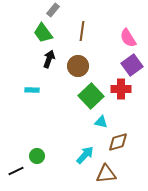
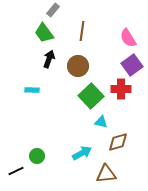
green trapezoid: moved 1 px right
cyan arrow: moved 3 px left, 2 px up; rotated 18 degrees clockwise
